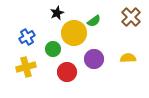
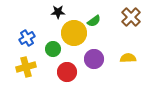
black star: moved 1 px right, 1 px up; rotated 24 degrees clockwise
blue cross: moved 1 px down
